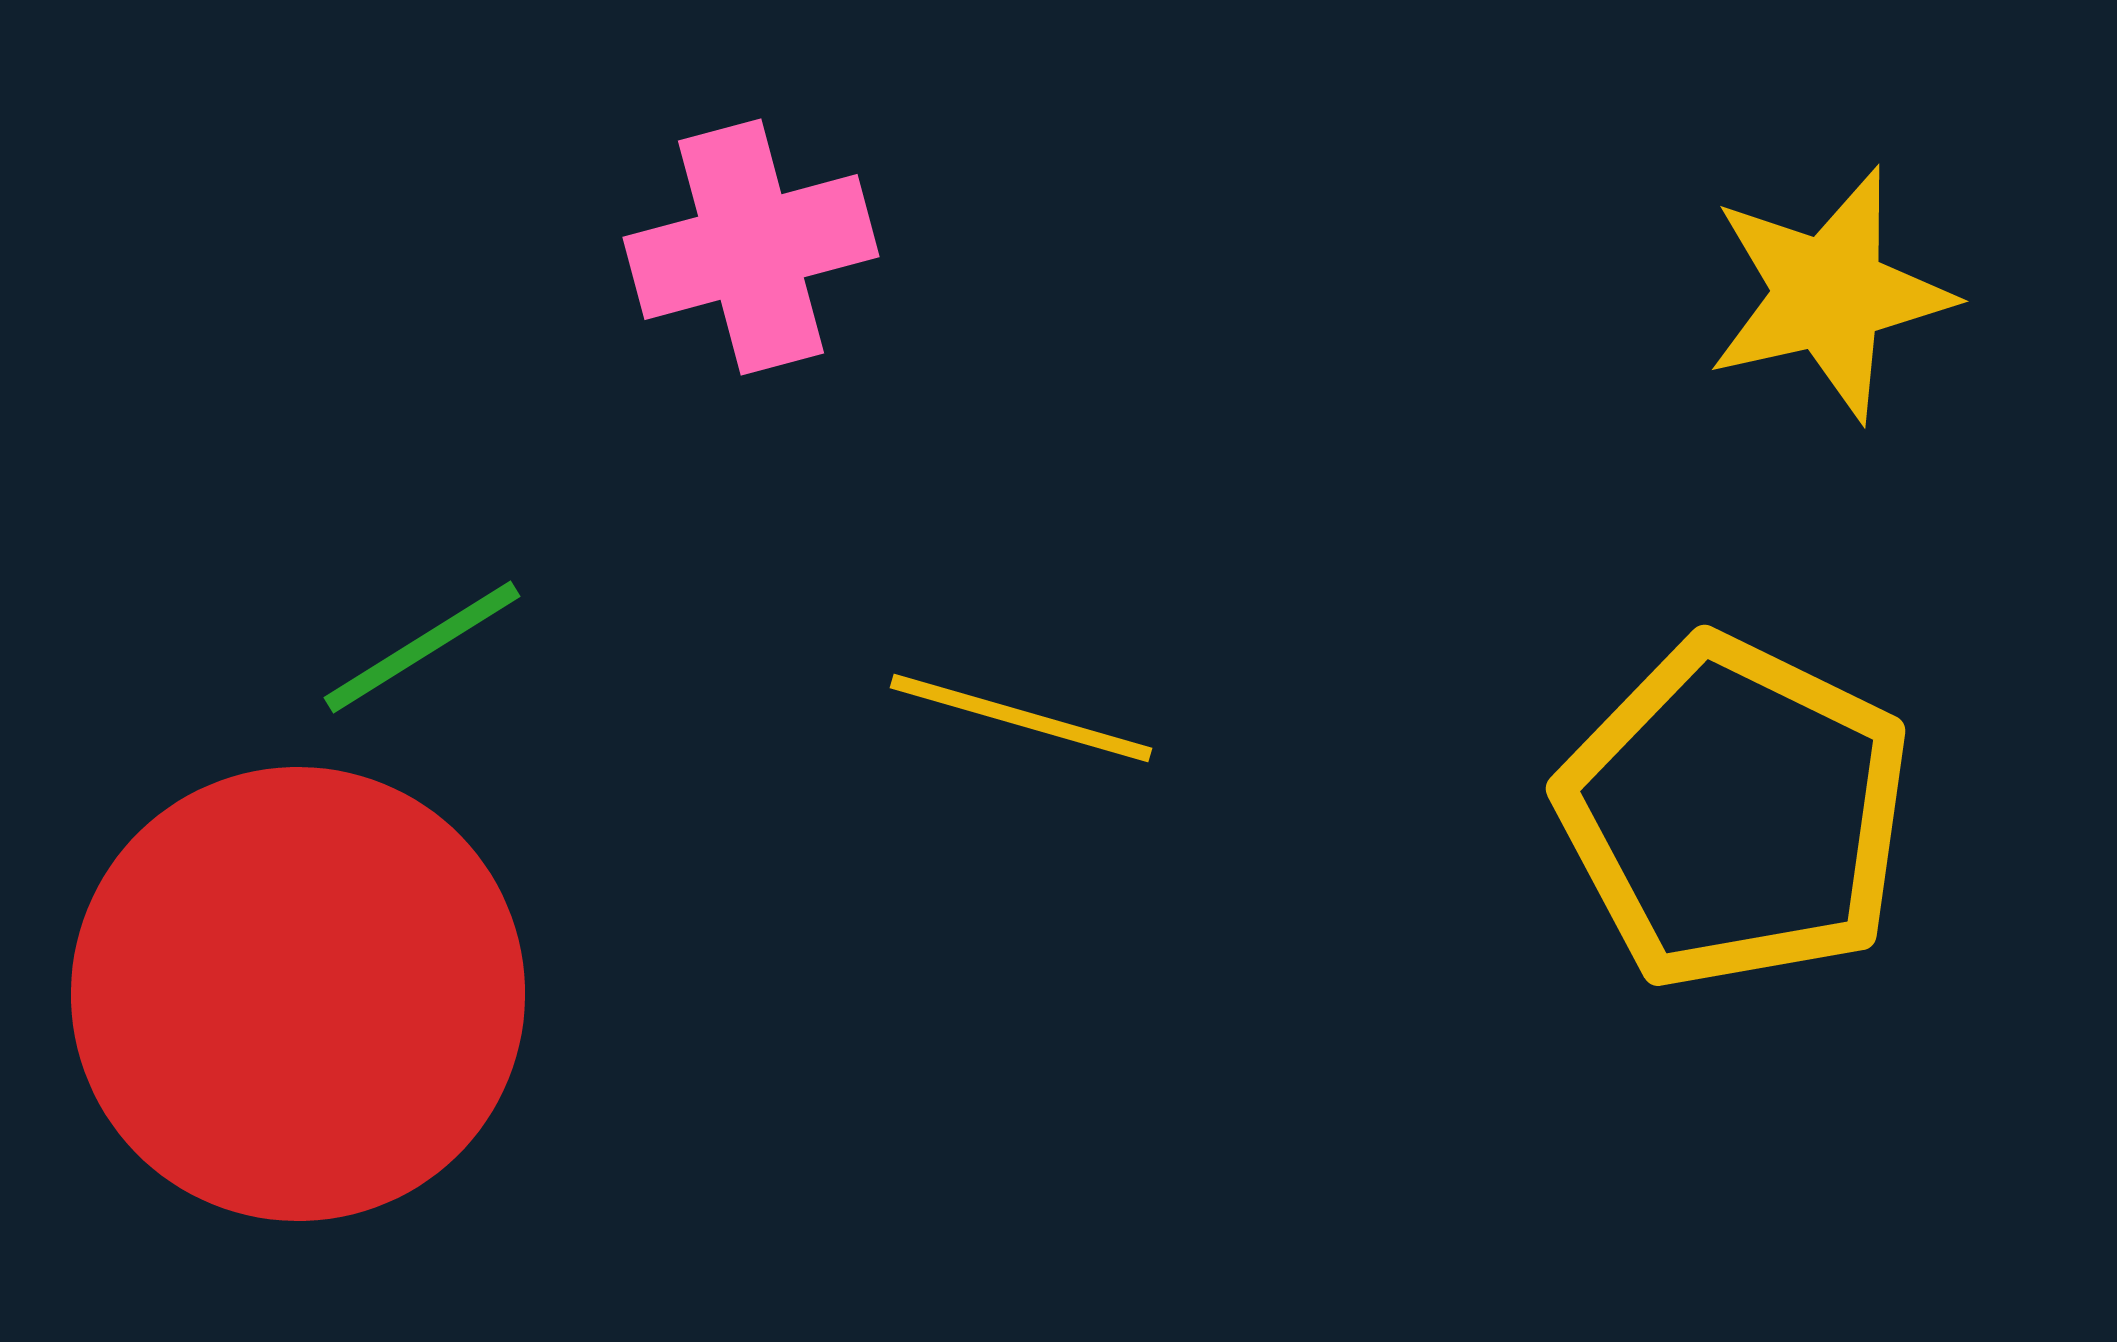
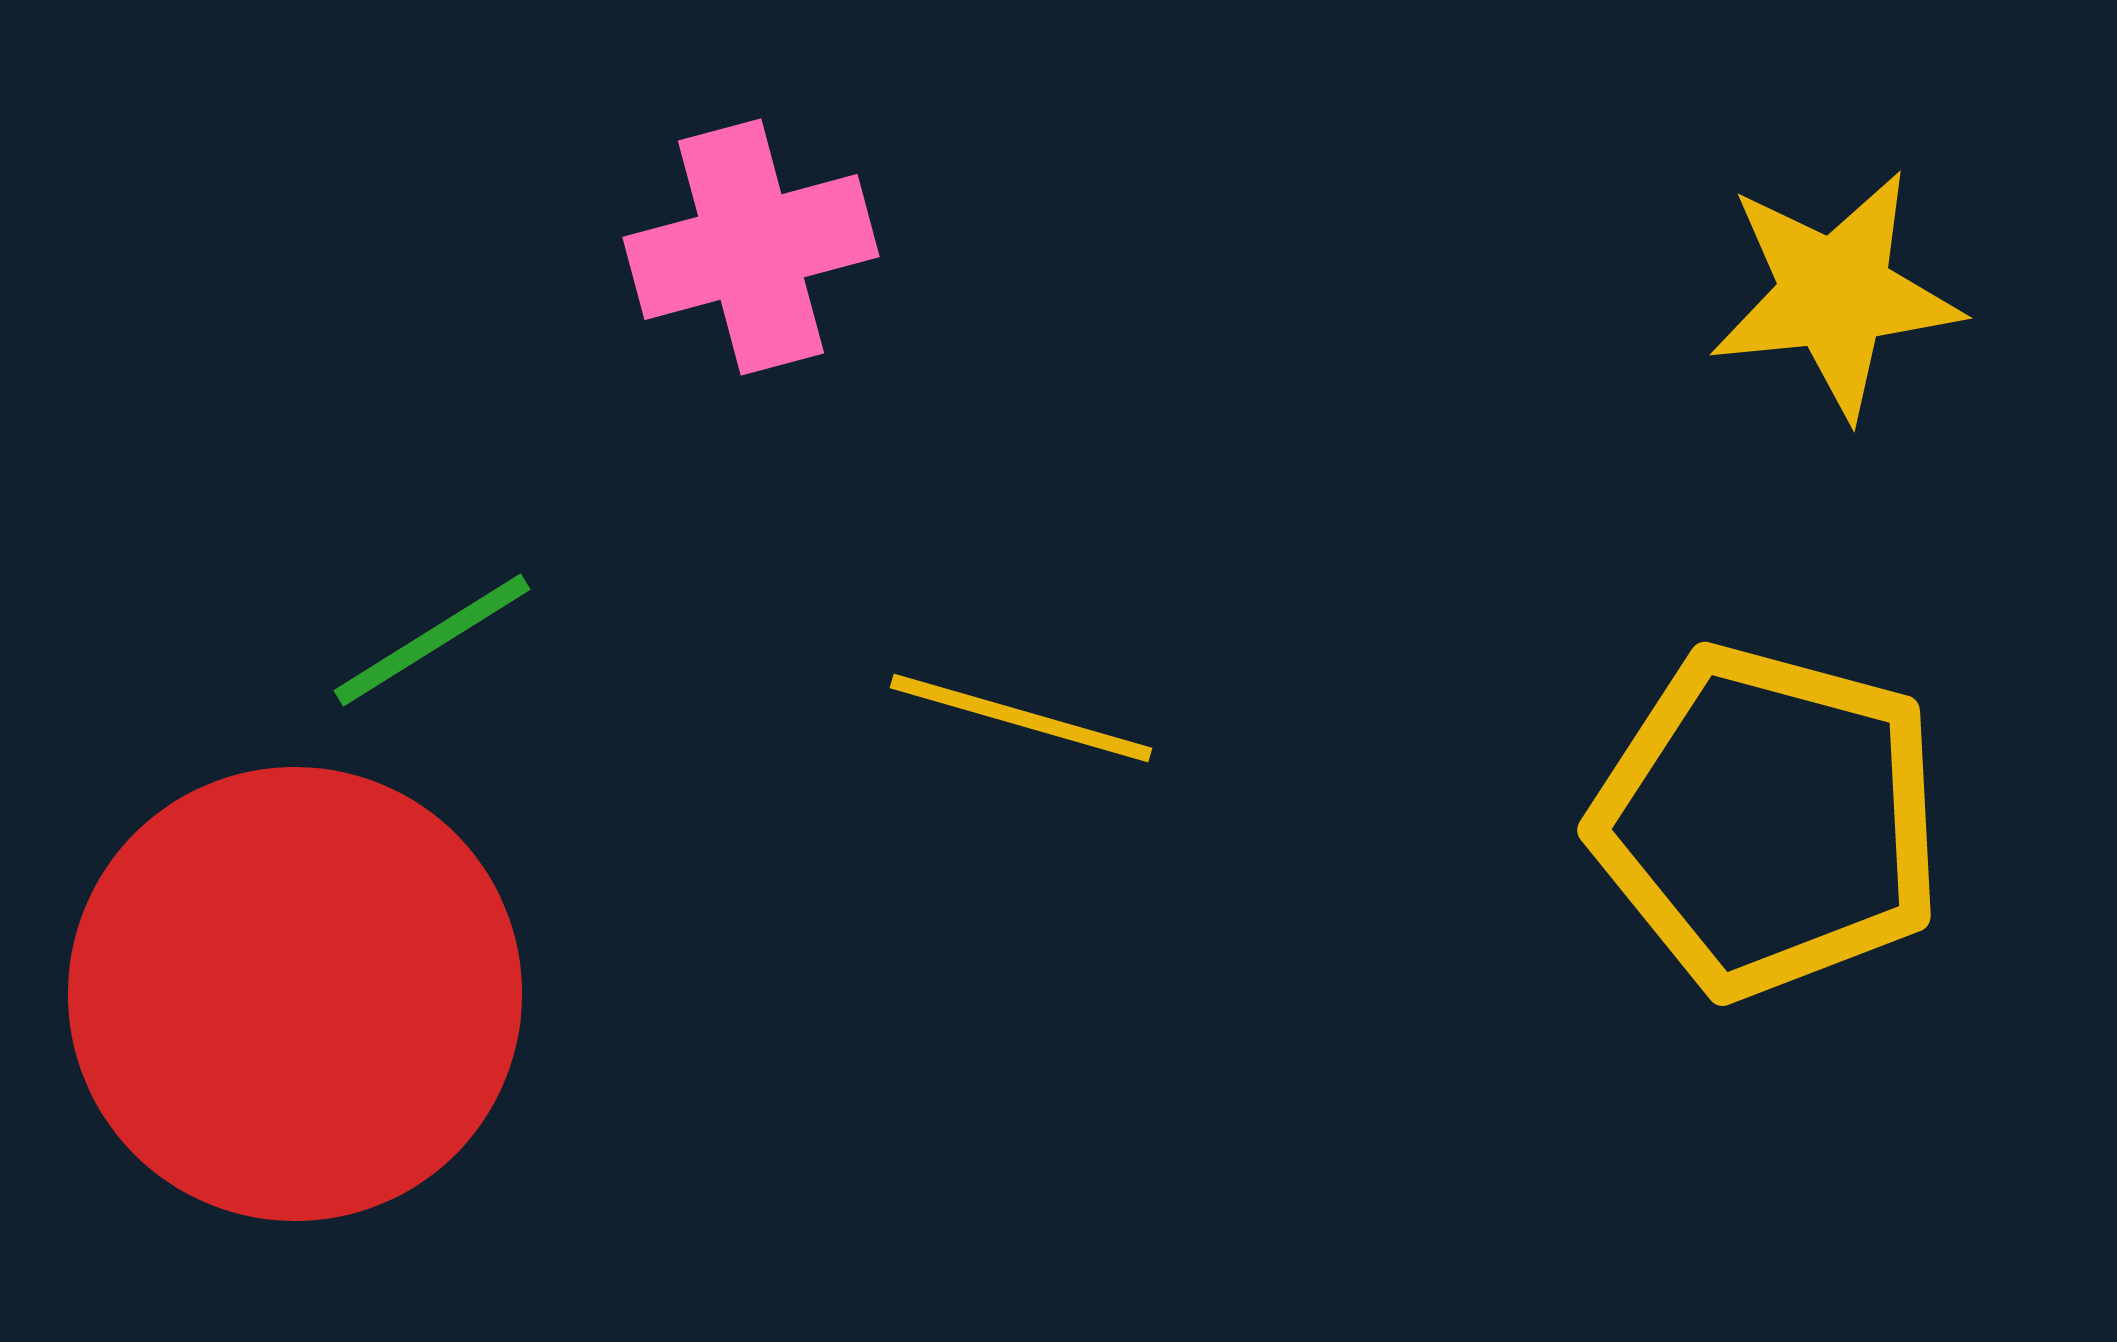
yellow star: moved 6 px right; rotated 7 degrees clockwise
green line: moved 10 px right, 7 px up
yellow pentagon: moved 33 px right, 8 px down; rotated 11 degrees counterclockwise
red circle: moved 3 px left
